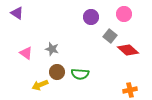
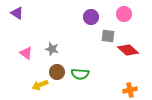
gray square: moved 2 px left; rotated 32 degrees counterclockwise
